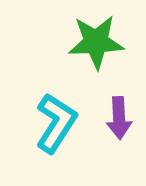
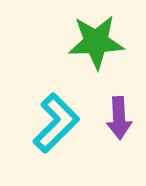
cyan L-shape: rotated 12 degrees clockwise
